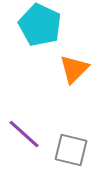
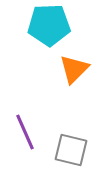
cyan pentagon: moved 9 px right; rotated 27 degrees counterclockwise
purple line: moved 1 px right, 2 px up; rotated 24 degrees clockwise
